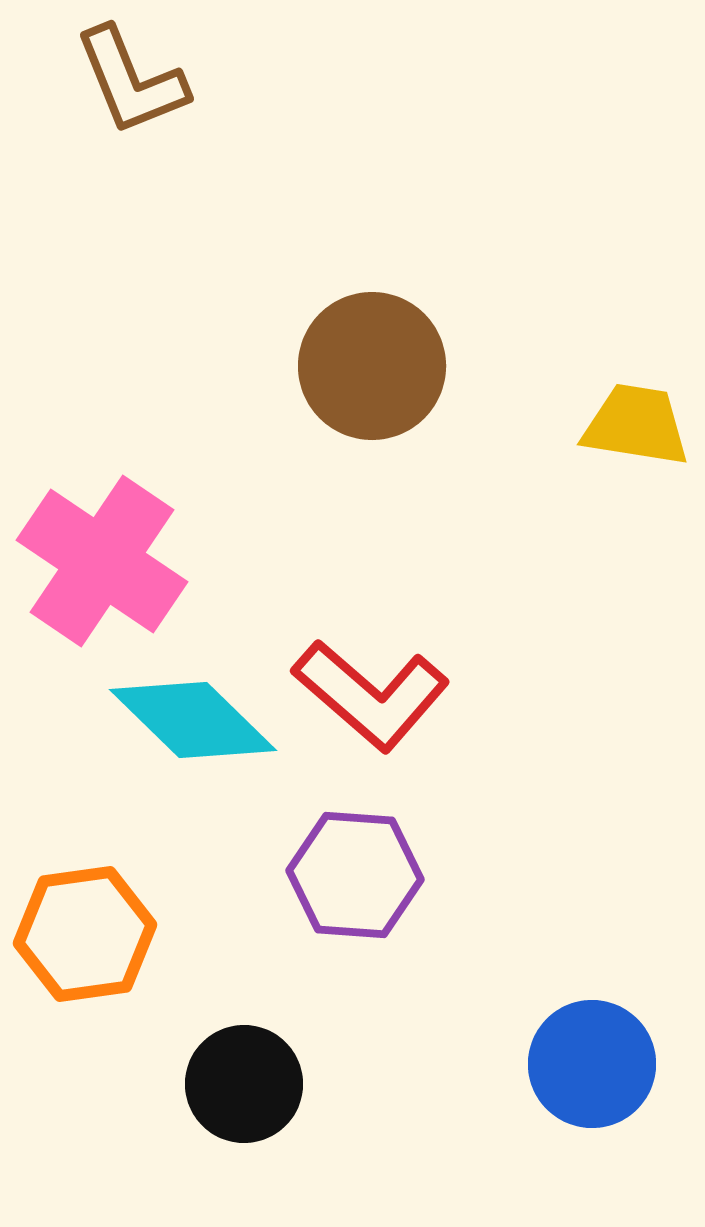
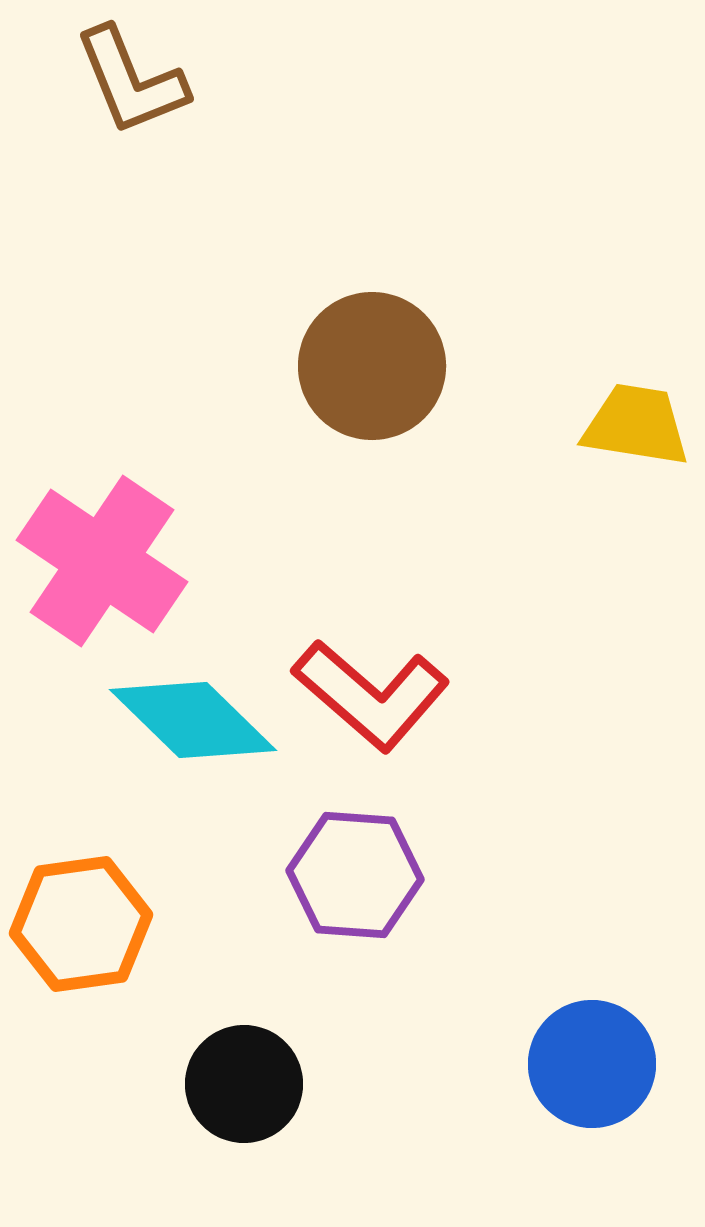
orange hexagon: moved 4 px left, 10 px up
